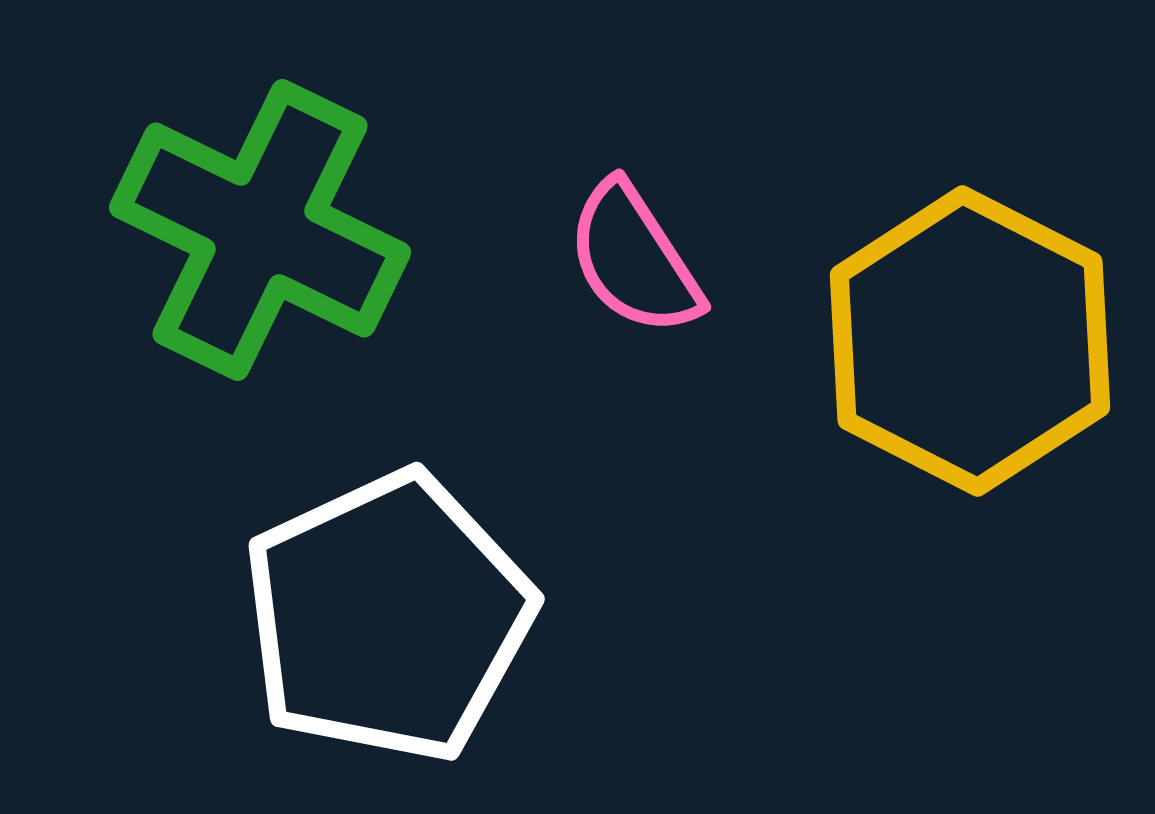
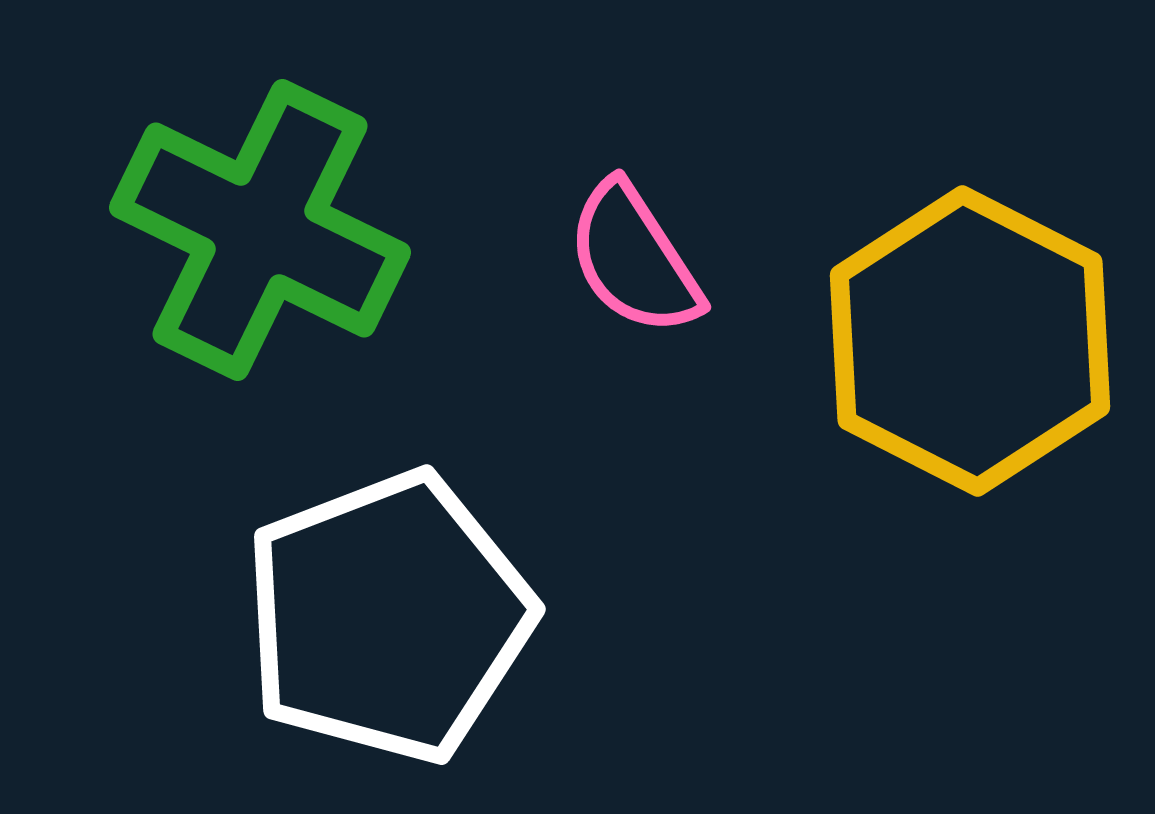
white pentagon: rotated 4 degrees clockwise
